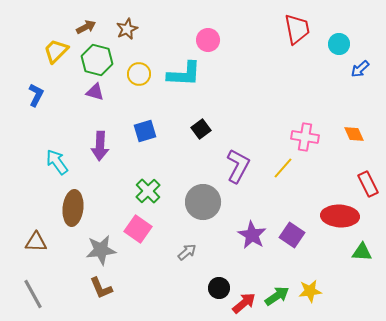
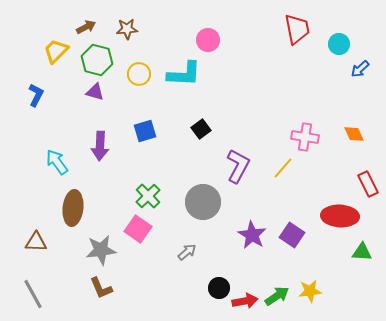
brown star: rotated 20 degrees clockwise
green cross: moved 5 px down
red arrow: moved 1 px right, 2 px up; rotated 30 degrees clockwise
